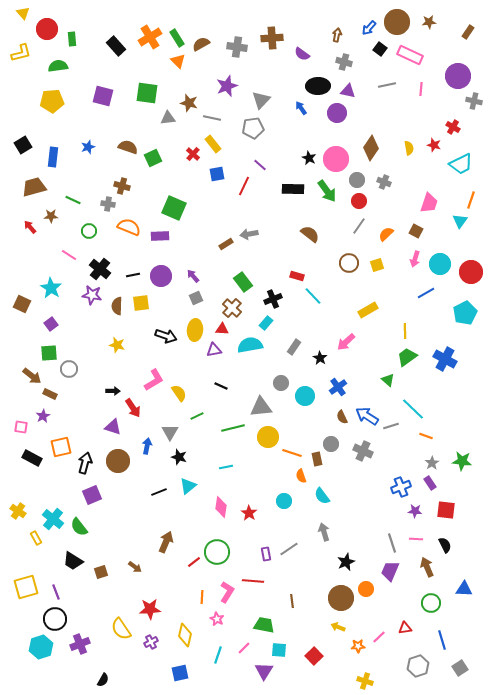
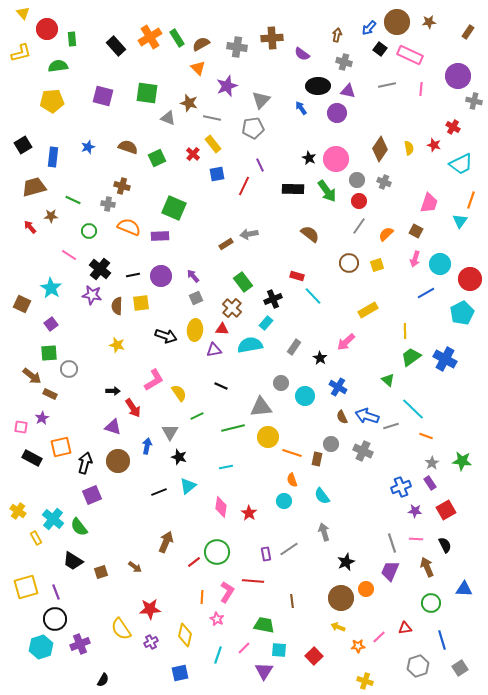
orange triangle at (178, 61): moved 20 px right, 7 px down
gray triangle at (168, 118): rotated 28 degrees clockwise
brown diamond at (371, 148): moved 9 px right, 1 px down
green square at (153, 158): moved 4 px right
purple line at (260, 165): rotated 24 degrees clockwise
red circle at (471, 272): moved 1 px left, 7 px down
cyan pentagon at (465, 313): moved 3 px left
green trapezoid at (407, 357): moved 4 px right
blue cross at (338, 387): rotated 24 degrees counterclockwise
purple star at (43, 416): moved 1 px left, 2 px down
blue arrow at (367, 416): rotated 15 degrees counterclockwise
brown rectangle at (317, 459): rotated 24 degrees clockwise
orange semicircle at (301, 476): moved 9 px left, 4 px down
red square at (446, 510): rotated 36 degrees counterclockwise
